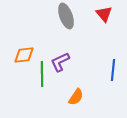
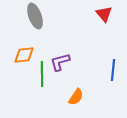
gray ellipse: moved 31 px left
purple L-shape: rotated 10 degrees clockwise
